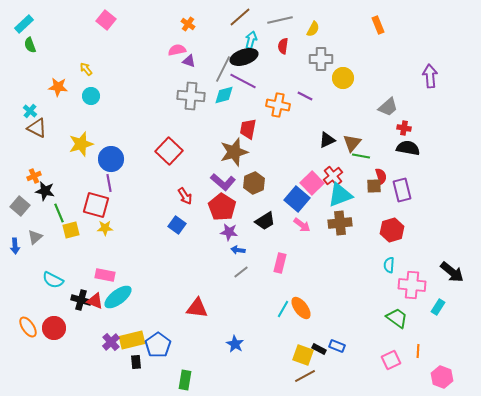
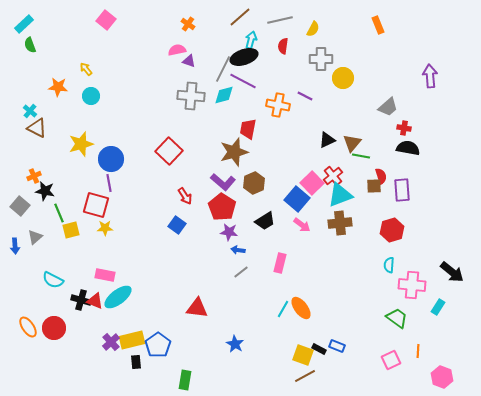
purple rectangle at (402, 190): rotated 10 degrees clockwise
